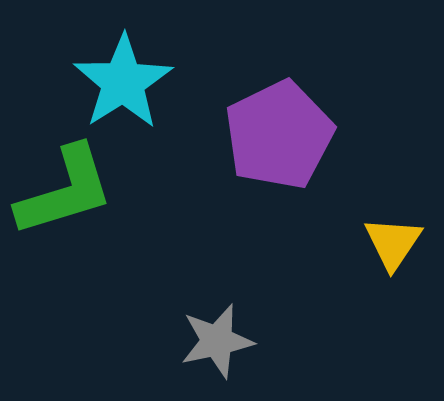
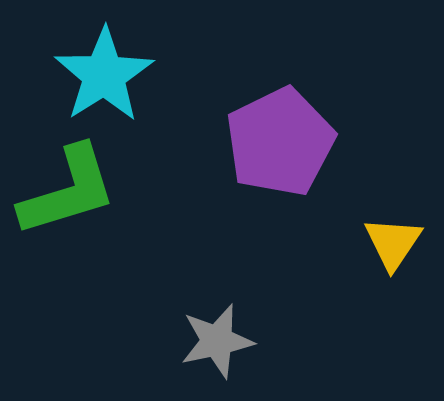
cyan star: moved 19 px left, 7 px up
purple pentagon: moved 1 px right, 7 px down
green L-shape: moved 3 px right
